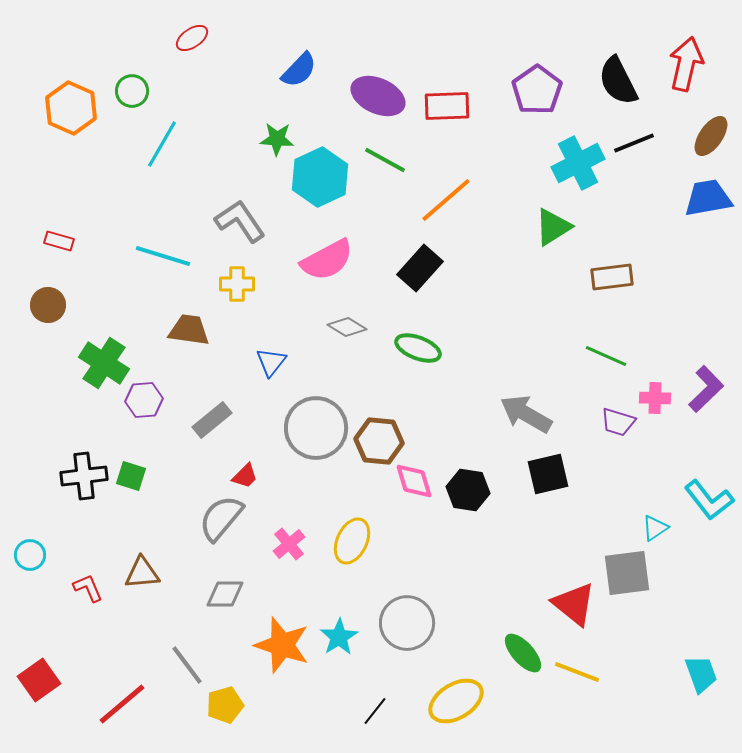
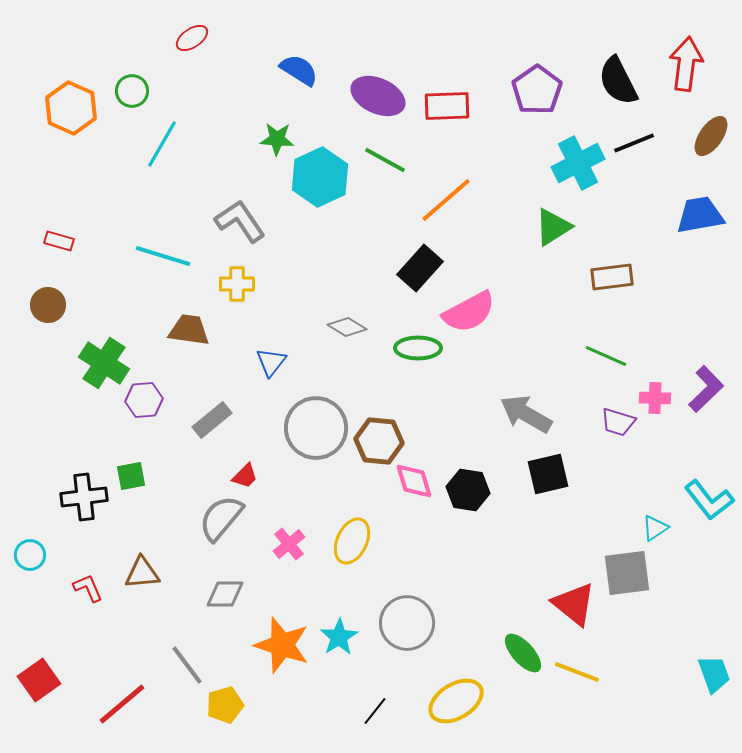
red arrow at (686, 64): rotated 6 degrees counterclockwise
blue semicircle at (299, 70): rotated 102 degrees counterclockwise
blue trapezoid at (708, 198): moved 8 px left, 17 px down
pink semicircle at (327, 260): moved 142 px right, 52 px down
green ellipse at (418, 348): rotated 21 degrees counterclockwise
black cross at (84, 476): moved 21 px down
green square at (131, 476): rotated 28 degrees counterclockwise
cyan trapezoid at (701, 674): moved 13 px right
